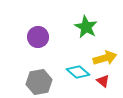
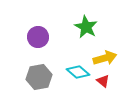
gray hexagon: moved 5 px up
